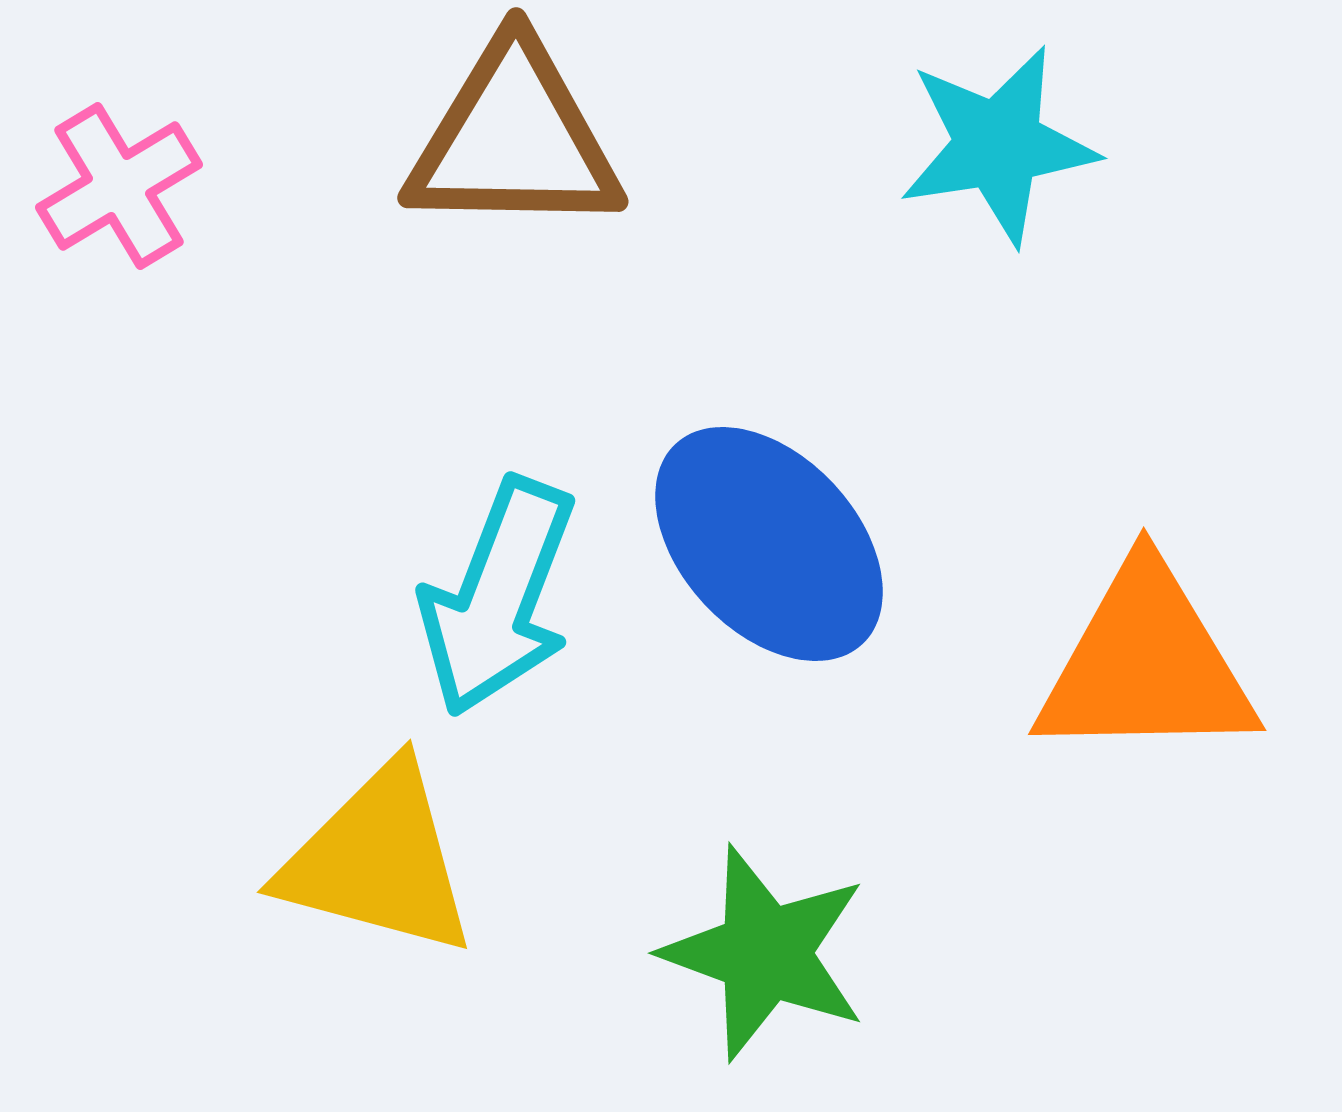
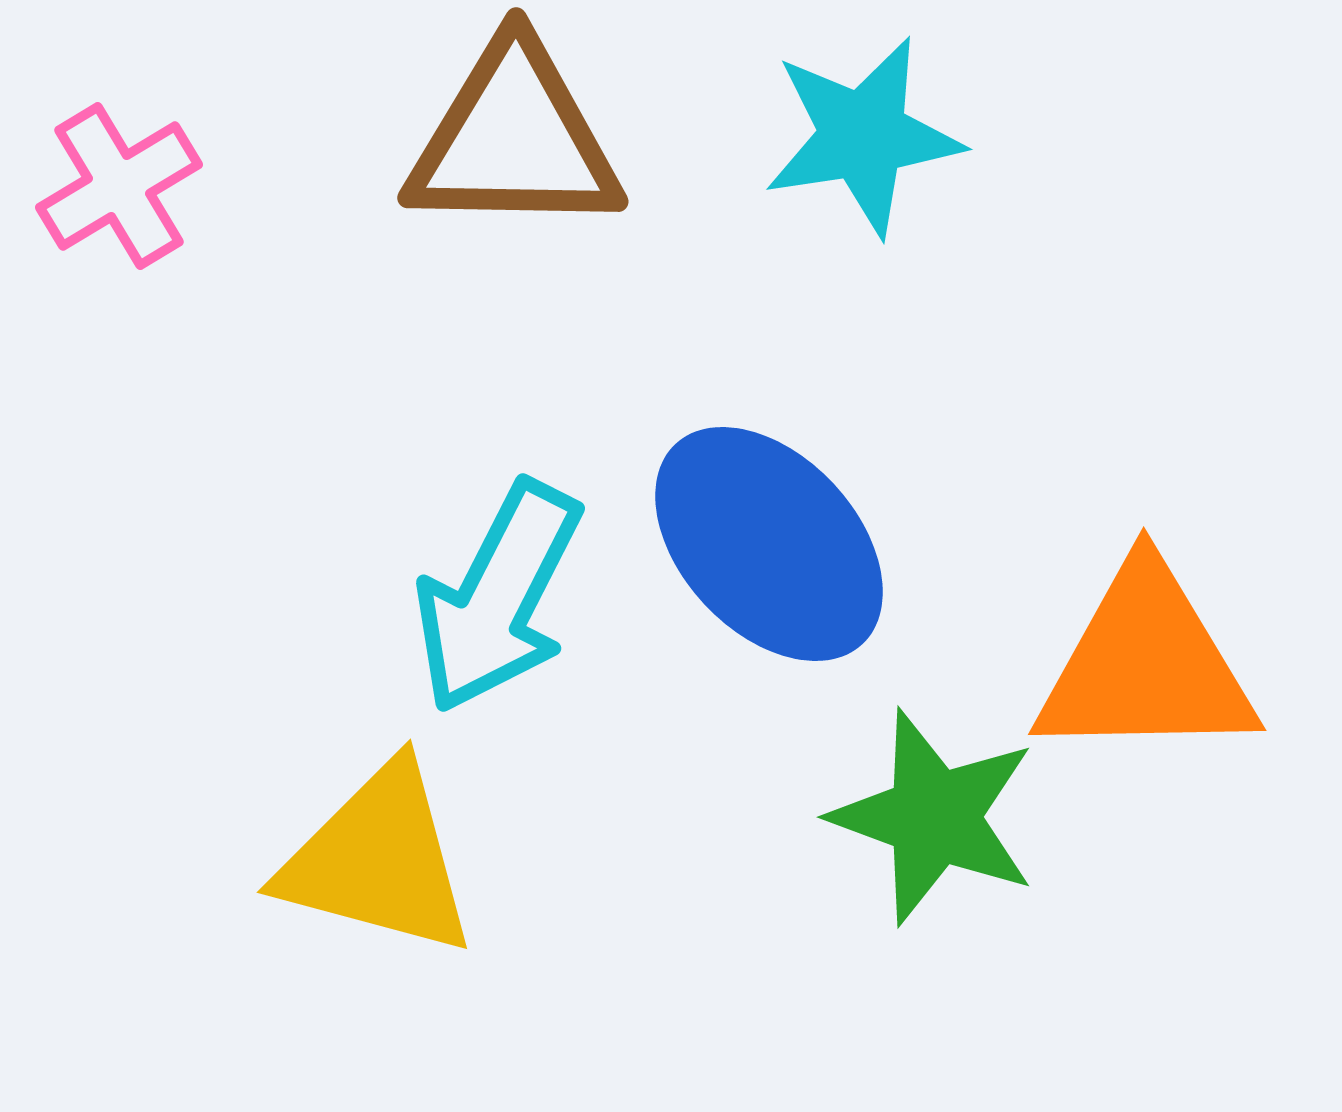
cyan star: moved 135 px left, 9 px up
cyan arrow: rotated 6 degrees clockwise
green star: moved 169 px right, 136 px up
